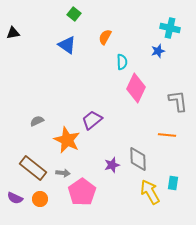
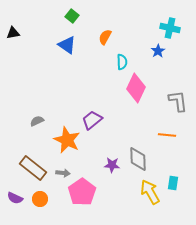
green square: moved 2 px left, 2 px down
blue star: rotated 16 degrees counterclockwise
purple star: rotated 21 degrees clockwise
